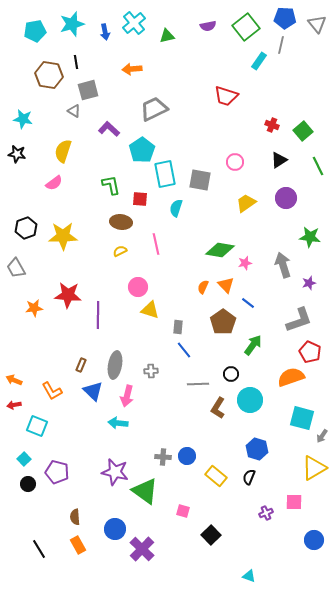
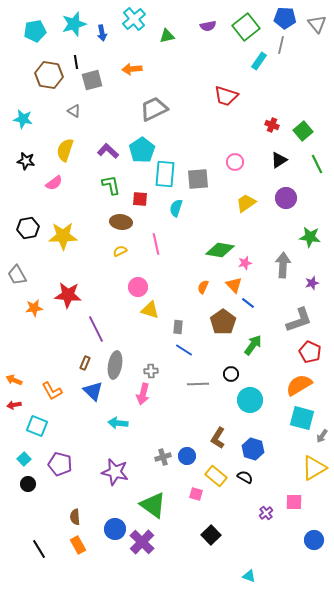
cyan cross at (134, 23): moved 4 px up
cyan star at (72, 24): moved 2 px right
blue arrow at (105, 32): moved 3 px left, 1 px down
gray square at (88, 90): moved 4 px right, 10 px up
purple L-shape at (109, 129): moved 1 px left, 22 px down
yellow semicircle at (63, 151): moved 2 px right, 1 px up
black star at (17, 154): moved 9 px right, 7 px down
green line at (318, 166): moved 1 px left, 2 px up
cyan rectangle at (165, 174): rotated 16 degrees clockwise
gray square at (200, 180): moved 2 px left, 1 px up; rotated 15 degrees counterclockwise
black hexagon at (26, 228): moved 2 px right; rotated 10 degrees clockwise
gray arrow at (283, 265): rotated 20 degrees clockwise
gray trapezoid at (16, 268): moved 1 px right, 7 px down
purple star at (309, 283): moved 3 px right
orange triangle at (226, 285): moved 8 px right
purple line at (98, 315): moved 2 px left, 14 px down; rotated 28 degrees counterclockwise
blue line at (184, 350): rotated 18 degrees counterclockwise
brown rectangle at (81, 365): moved 4 px right, 2 px up
orange semicircle at (291, 377): moved 8 px right, 8 px down; rotated 12 degrees counterclockwise
pink arrow at (127, 396): moved 16 px right, 2 px up
brown L-shape at (218, 408): moved 30 px down
blue hexagon at (257, 449): moved 4 px left
gray cross at (163, 457): rotated 21 degrees counterclockwise
purple pentagon at (57, 472): moved 3 px right, 8 px up
black semicircle at (249, 477): moved 4 px left; rotated 98 degrees clockwise
green triangle at (145, 491): moved 8 px right, 14 px down
pink square at (183, 511): moved 13 px right, 17 px up
purple cross at (266, 513): rotated 16 degrees counterclockwise
purple cross at (142, 549): moved 7 px up
